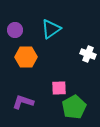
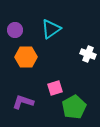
pink square: moved 4 px left; rotated 14 degrees counterclockwise
